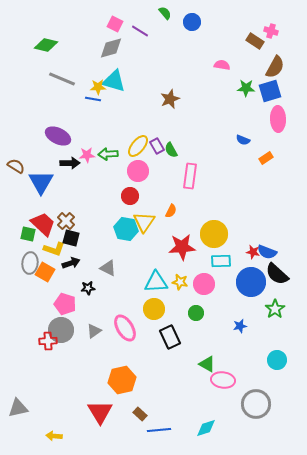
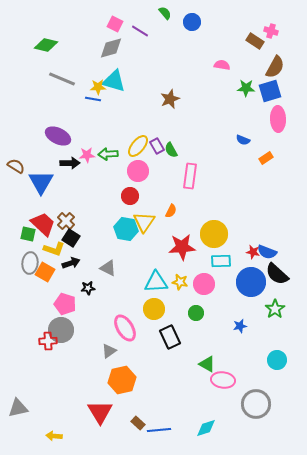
black square at (71, 238): rotated 18 degrees clockwise
gray triangle at (94, 331): moved 15 px right, 20 px down
brown rectangle at (140, 414): moved 2 px left, 9 px down
